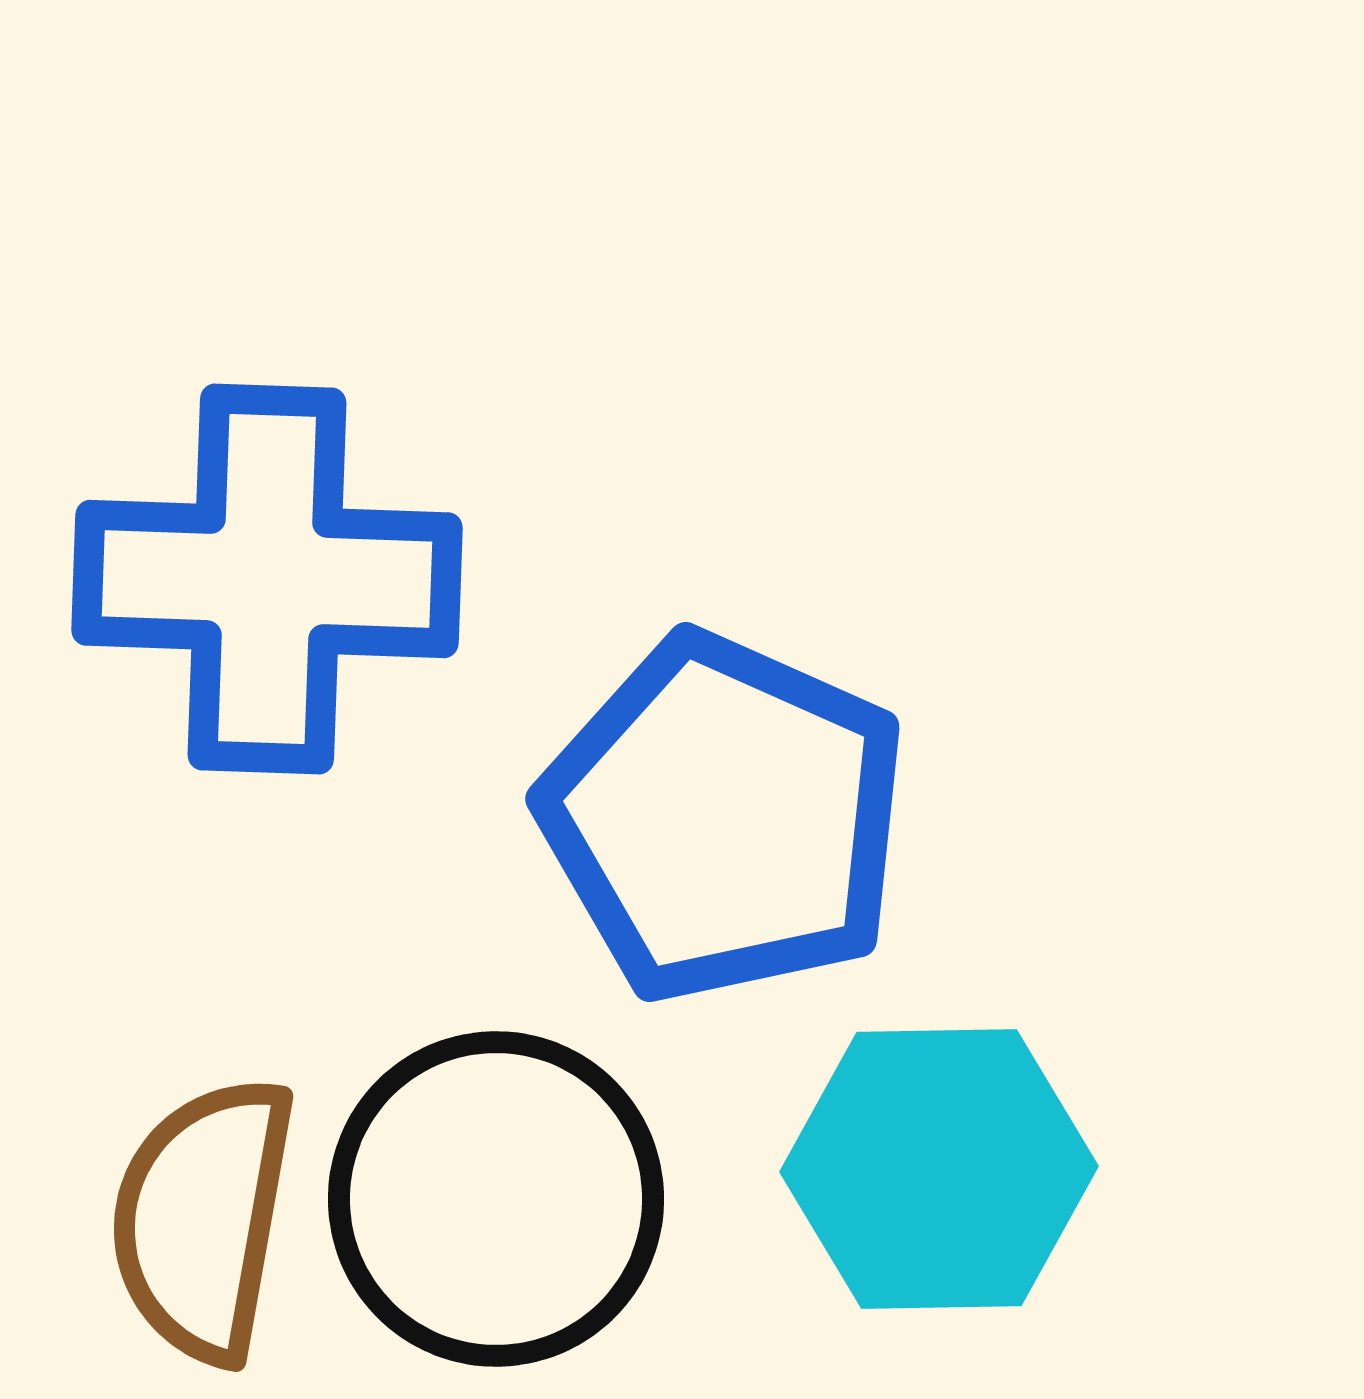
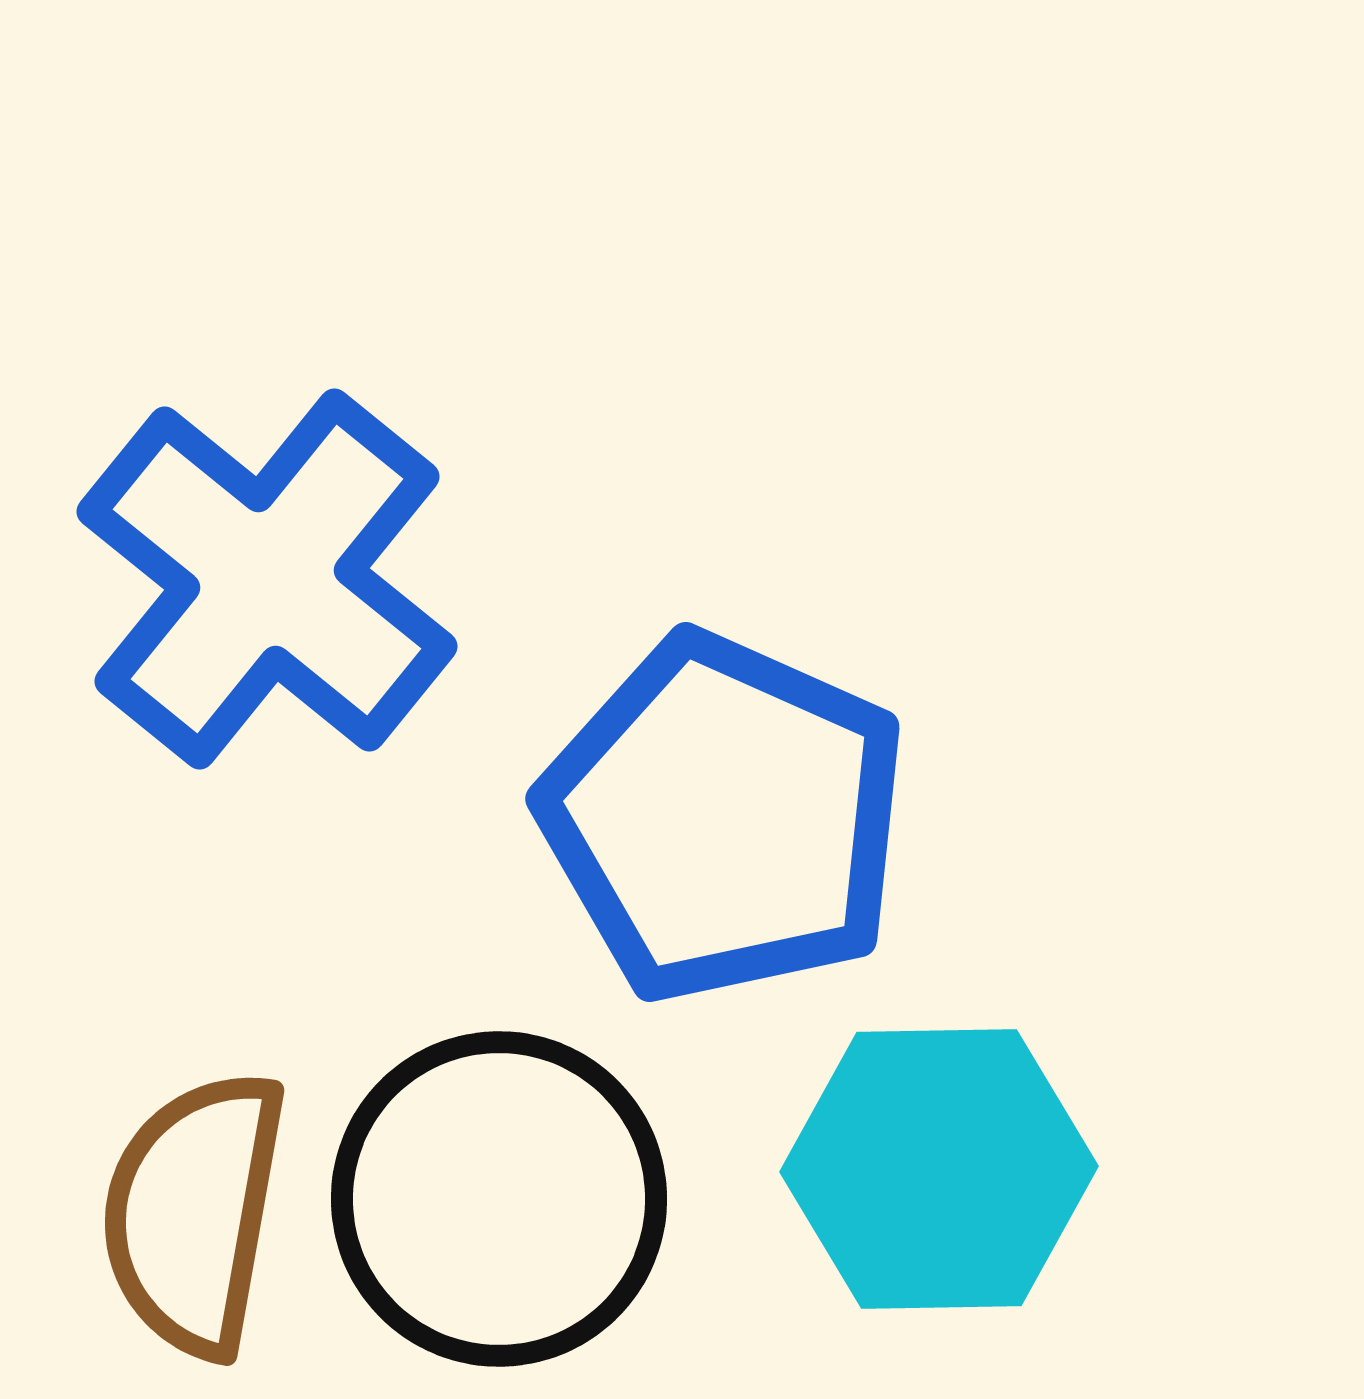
blue cross: rotated 37 degrees clockwise
black circle: moved 3 px right
brown semicircle: moved 9 px left, 6 px up
